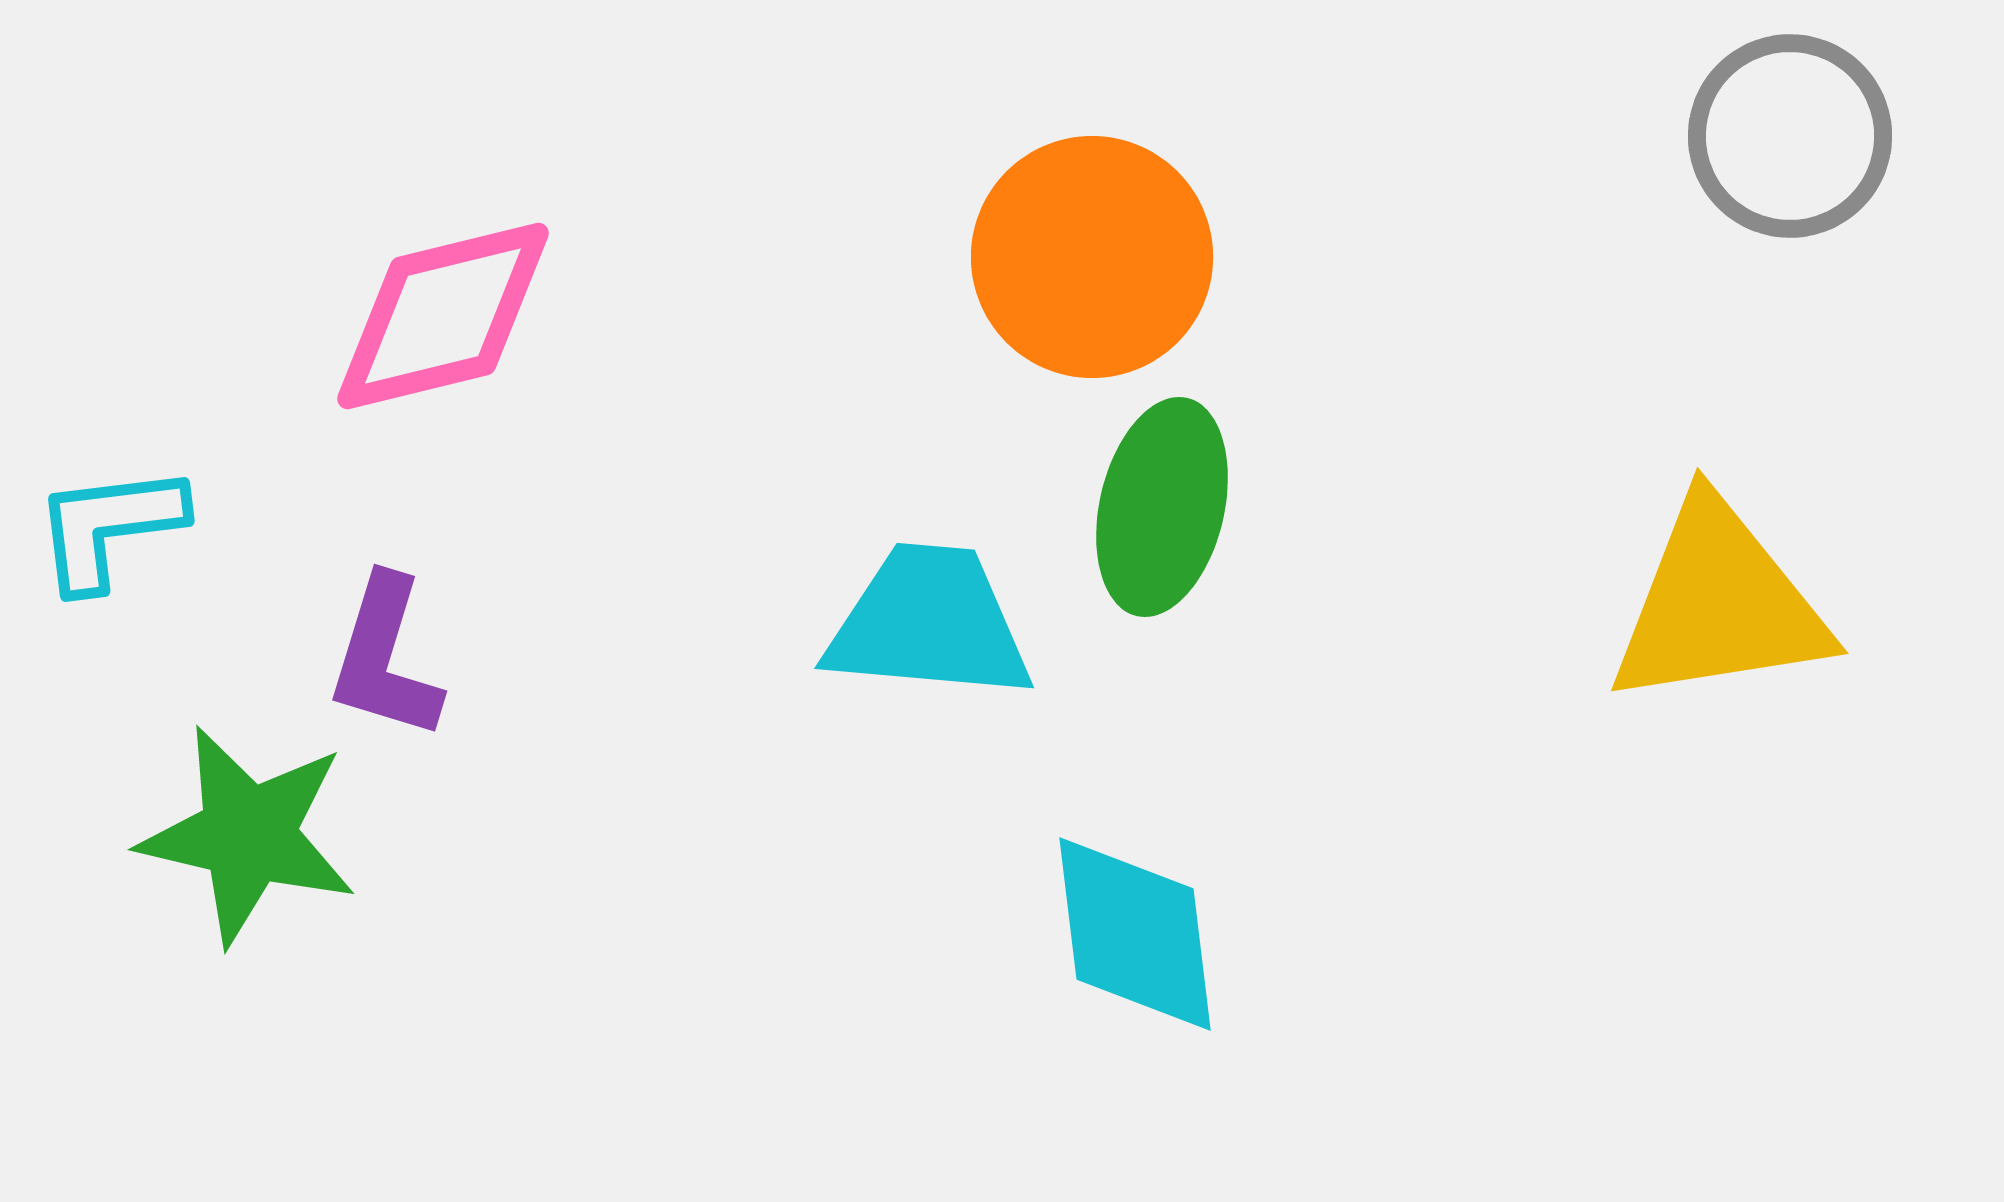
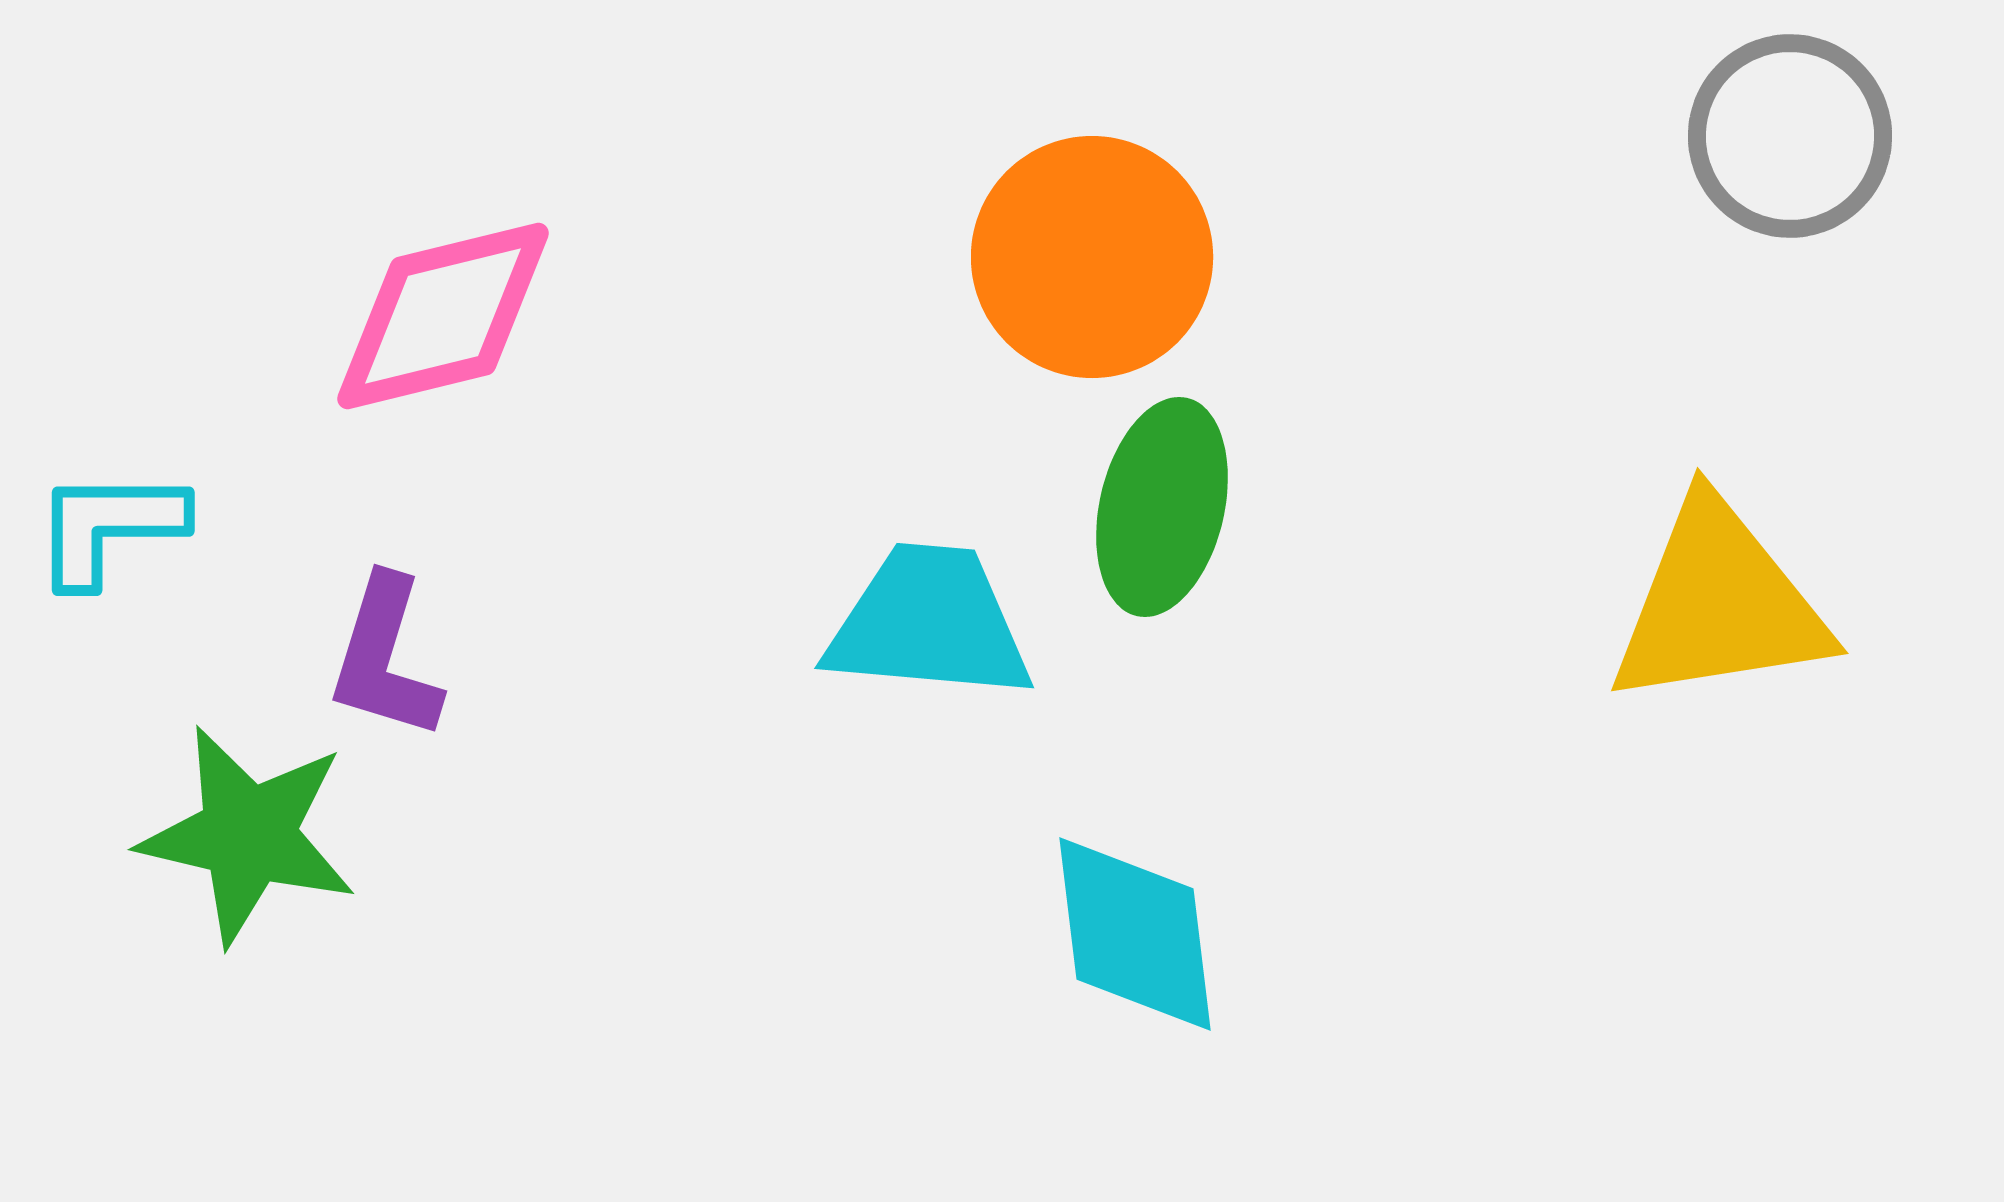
cyan L-shape: rotated 7 degrees clockwise
